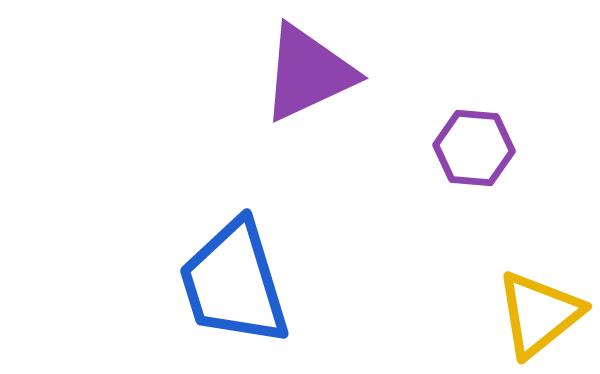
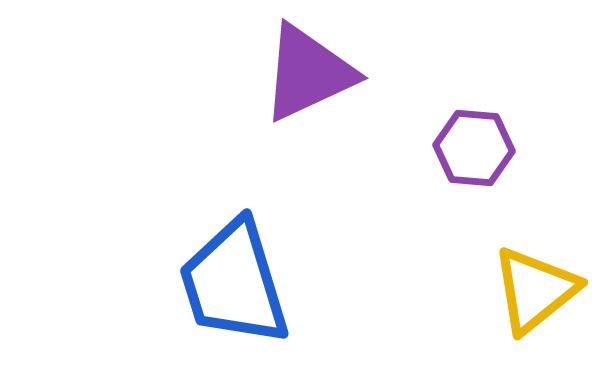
yellow triangle: moved 4 px left, 24 px up
